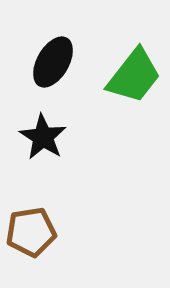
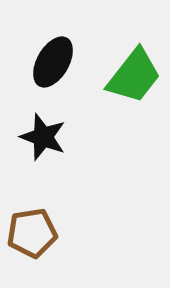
black star: rotated 12 degrees counterclockwise
brown pentagon: moved 1 px right, 1 px down
